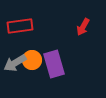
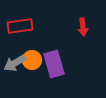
red arrow: rotated 36 degrees counterclockwise
